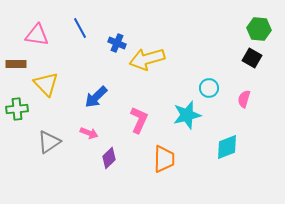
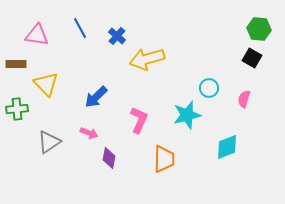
blue cross: moved 7 px up; rotated 18 degrees clockwise
purple diamond: rotated 35 degrees counterclockwise
